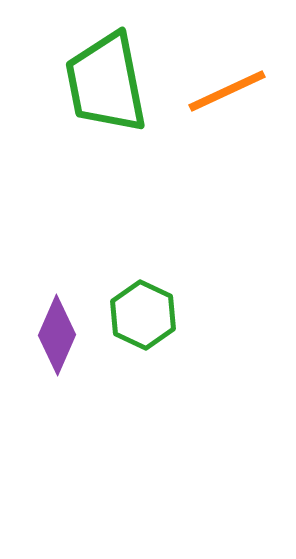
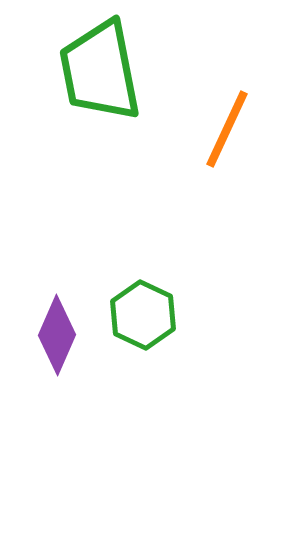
green trapezoid: moved 6 px left, 12 px up
orange line: moved 38 px down; rotated 40 degrees counterclockwise
